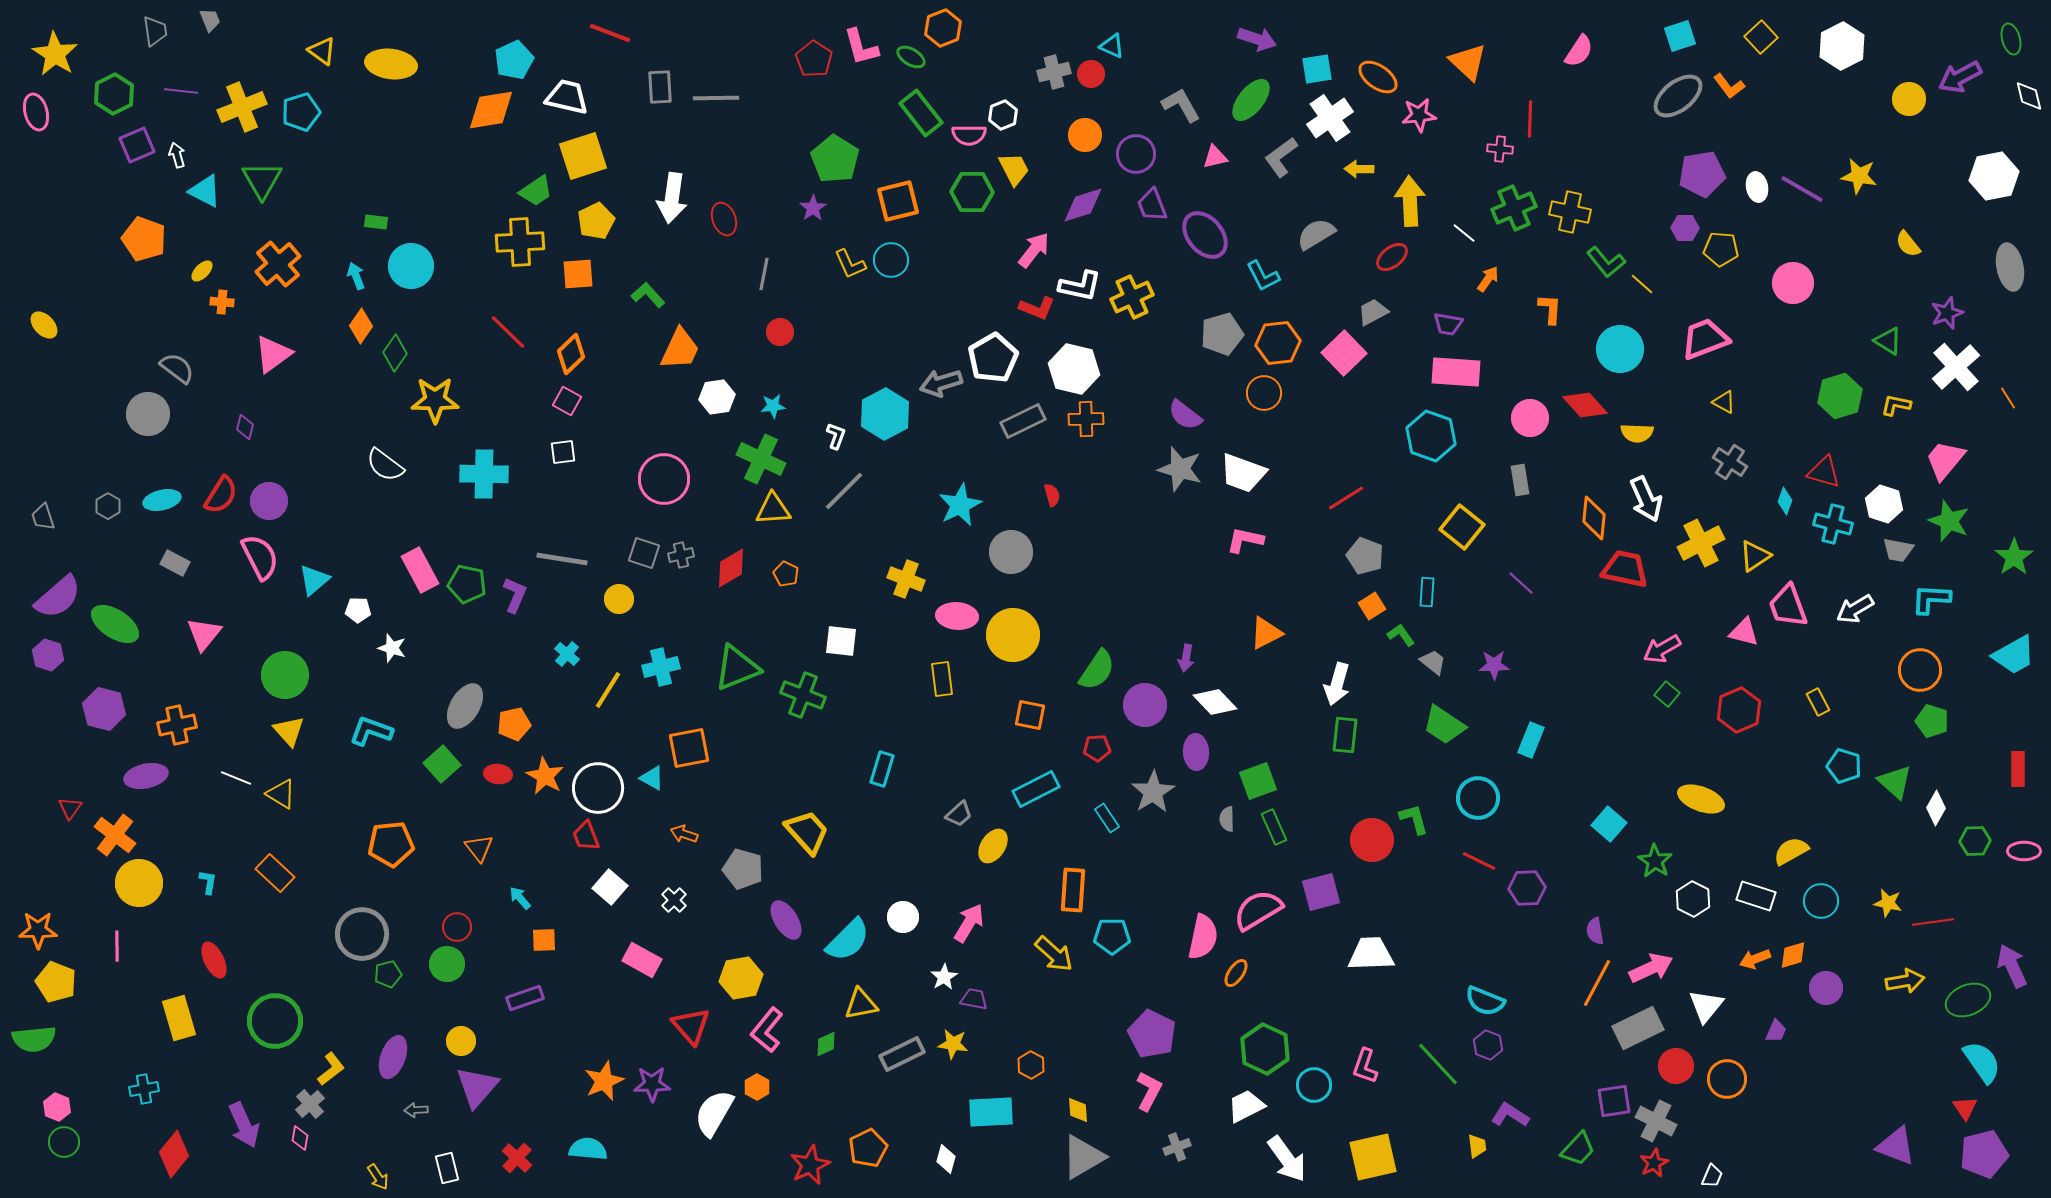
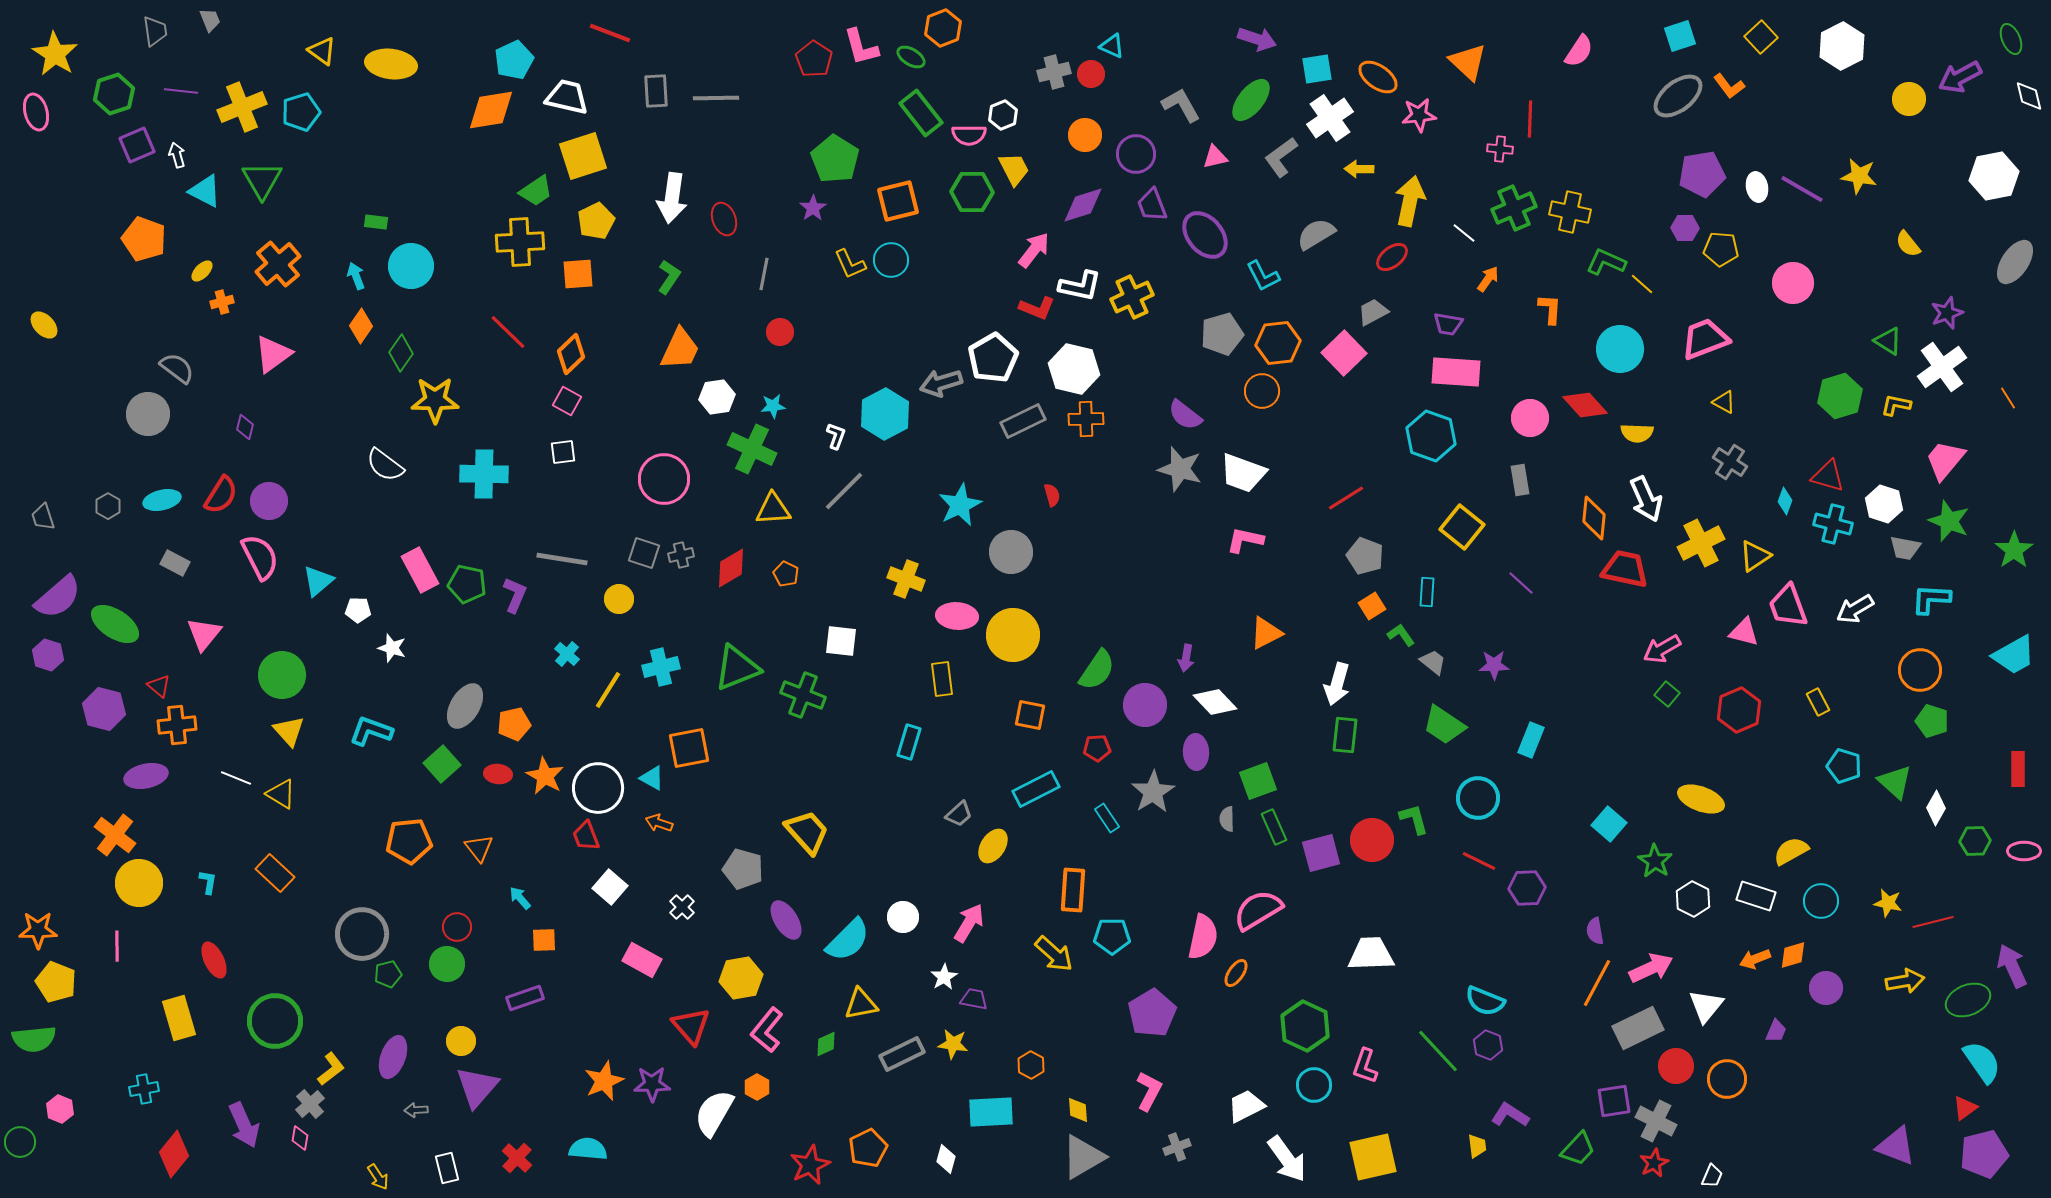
green ellipse at (2011, 39): rotated 8 degrees counterclockwise
gray rectangle at (660, 87): moved 4 px left, 4 px down
green hexagon at (114, 94): rotated 9 degrees clockwise
yellow arrow at (1410, 201): rotated 15 degrees clockwise
green L-shape at (1606, 262): rotated 153 degrees clockwise
gray ellipse at (2010, 267): moved 5 px right, 5 px up; rotated 45 degrees clockwise
green L-shape at (648, 295): moved 21 px right, 18 px up; rotated 76 degrees clockwise
orange cross at (222, 302): rotated 20 degrees counterclockwise
green diamond at (395, 353): moved 6 px right
white cross at (1956, 367): moved 14 px left; rotated 6 degrees clockwise
orange circle at (1264, 393): moved 2 px left, 2 px up
green cross at (761, 459): moved 9 px left, 10 px up
red triangle at (1824, 472): moved 4 px right, 4 px down
gray trapezoid at (1898, 550): moved 7 px right, 2 px up
green star at (2014, 557): moved 7 px up
cyan triangle at (314, 580): moved 4 px right, 1 px down
green circle at (285, 675): moved 3 px left
orange cross at (177, 725): rotated 6 degrees clockwise
cyan rectangle at (882, 769): moved 27 px right, 27 px up
red triangle at (70, 808): moved 89 px right, 122 px up; rotated 25 degrees counterclockwise
orange arrow at (684, 834): moved 25 px left, 11 px up
orange pentagon at (391, 844): moved 18 px right, 3 px up
purple square at (1321, 892): moved 39 px up
white cross at (674, 900): moved 8 px right, 7 px down
red line at (1933, 922): rotated 6 degrees counterclockwise
purple pentagon at (1152, 1034): moved 21 px up; rotated 15 degrees clockwise
green hexagon at (1265, 1049): moved 40 px right, 23 px up
green line at (1438, 1064): moved 13 px up
pink hexagon at (57, 1107): moved 3 px right, 2 px down
red triangle at (1965, 1108): rotated 28 degrees clockwise
green circle at (64, 1142): moved 44 px left
